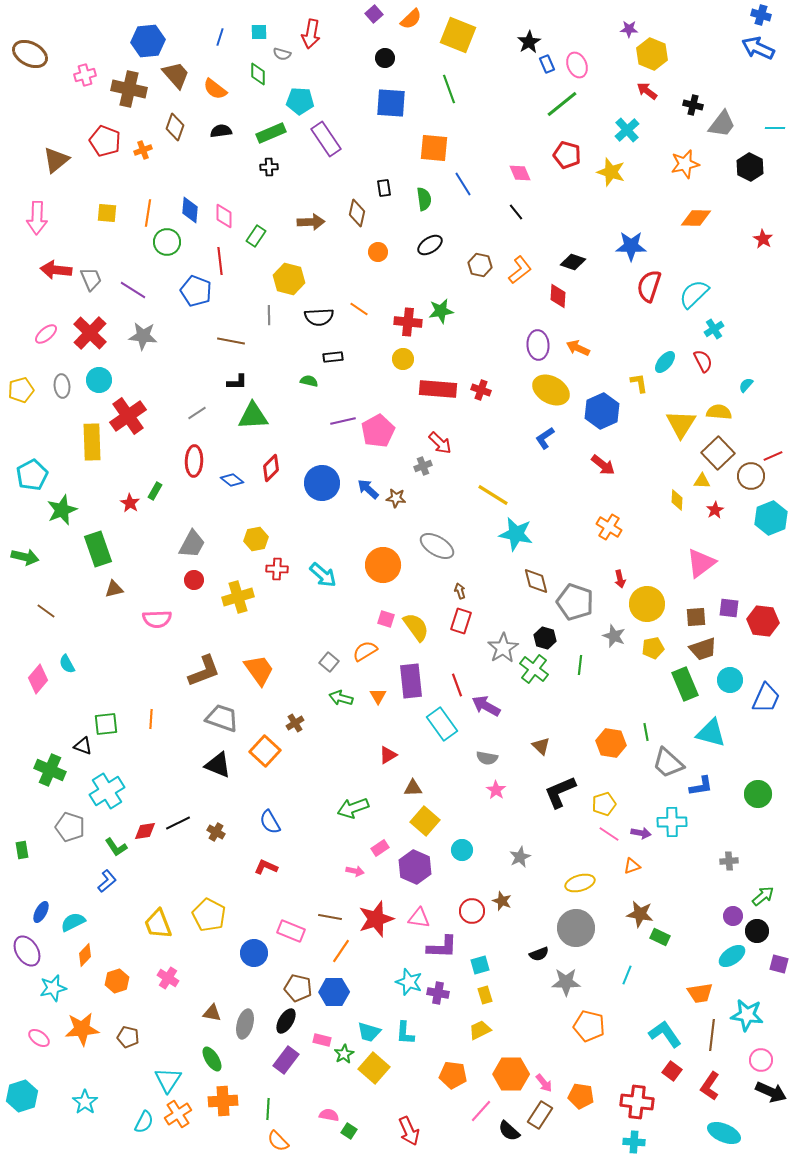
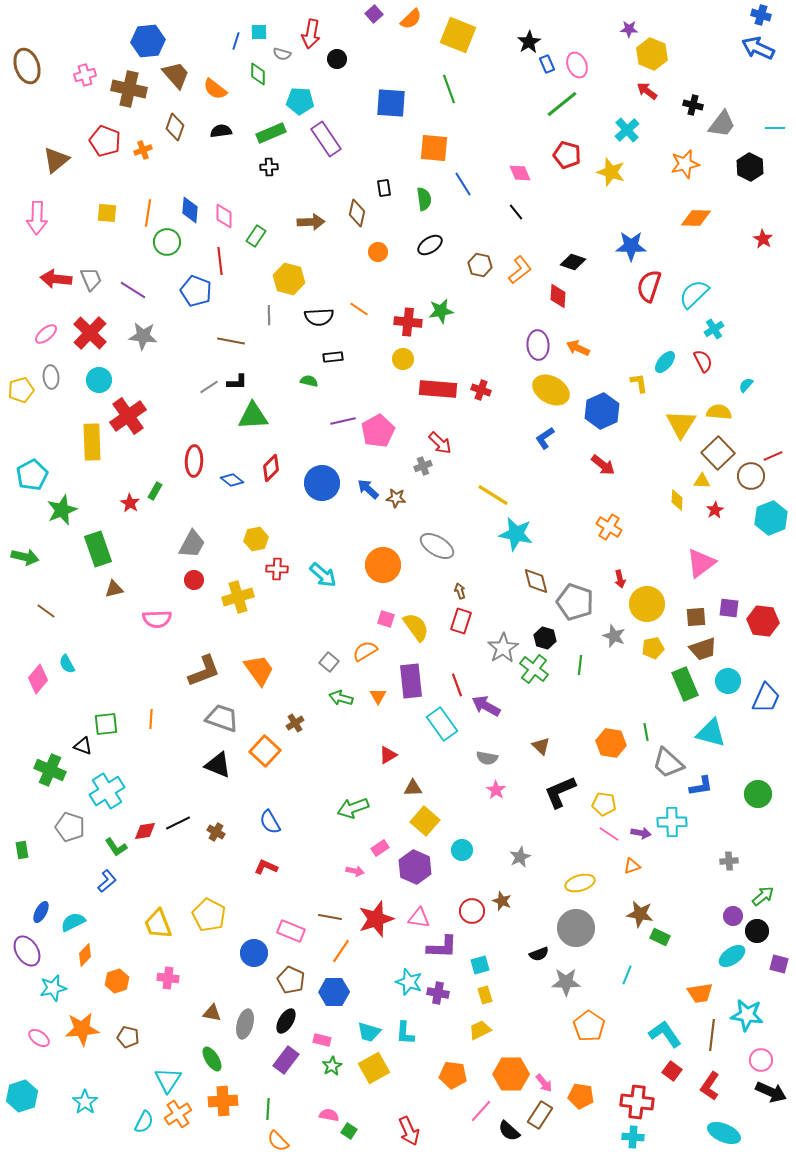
blue line at (220, 37): moved 16 px right, 4 px down
brown ellipse at (30, 54): moved 3 px left, 12 px down; rotated 44 degrees clockwise
black circle at (385, 58): moved 48 px left, 1 px down
red arrow at (56, 270): moved 9 px down
gray ellipse at (62, 386): moved 11 px left, 9 px up
gray line at (197, 413): moved 12 px right, 26 px up
cyan circle at (730, 680): moved 2 px left, 1 px down
yellow pentagon at (604, 804): rotated 25 degrees clockwise
pink cross at (168, 978): rotated 25 degrees counterclockwise
brown pentagon at (298, 988): moved 7 px left, 8 px up; rotated 12 degrees clockwise
orange pentagon at (589, 1026): rotated 20 degrees clockwise
green star at (344, 1054): moved 12 px left, 12 px down
yellow square at (374, 1068): rotated 20 degrees clockwise
cyan cross at (634, 1142): moved 1 px left, 5 px up
